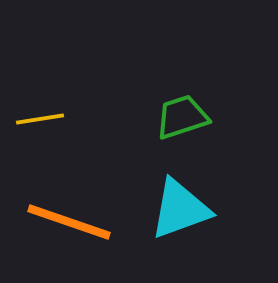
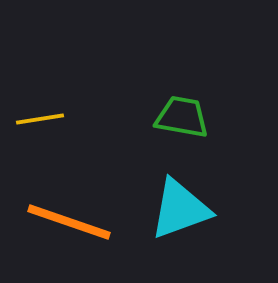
green trapezoid: rotated 28 degrees clockwise
